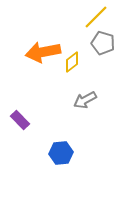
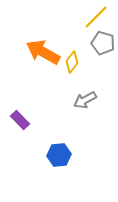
orange arrow: rotated 40 degrees clockwise
yellow diamond: rotated 15 degrees counterclockwise
blue hexagon: moved 2 px left, 2 px down
